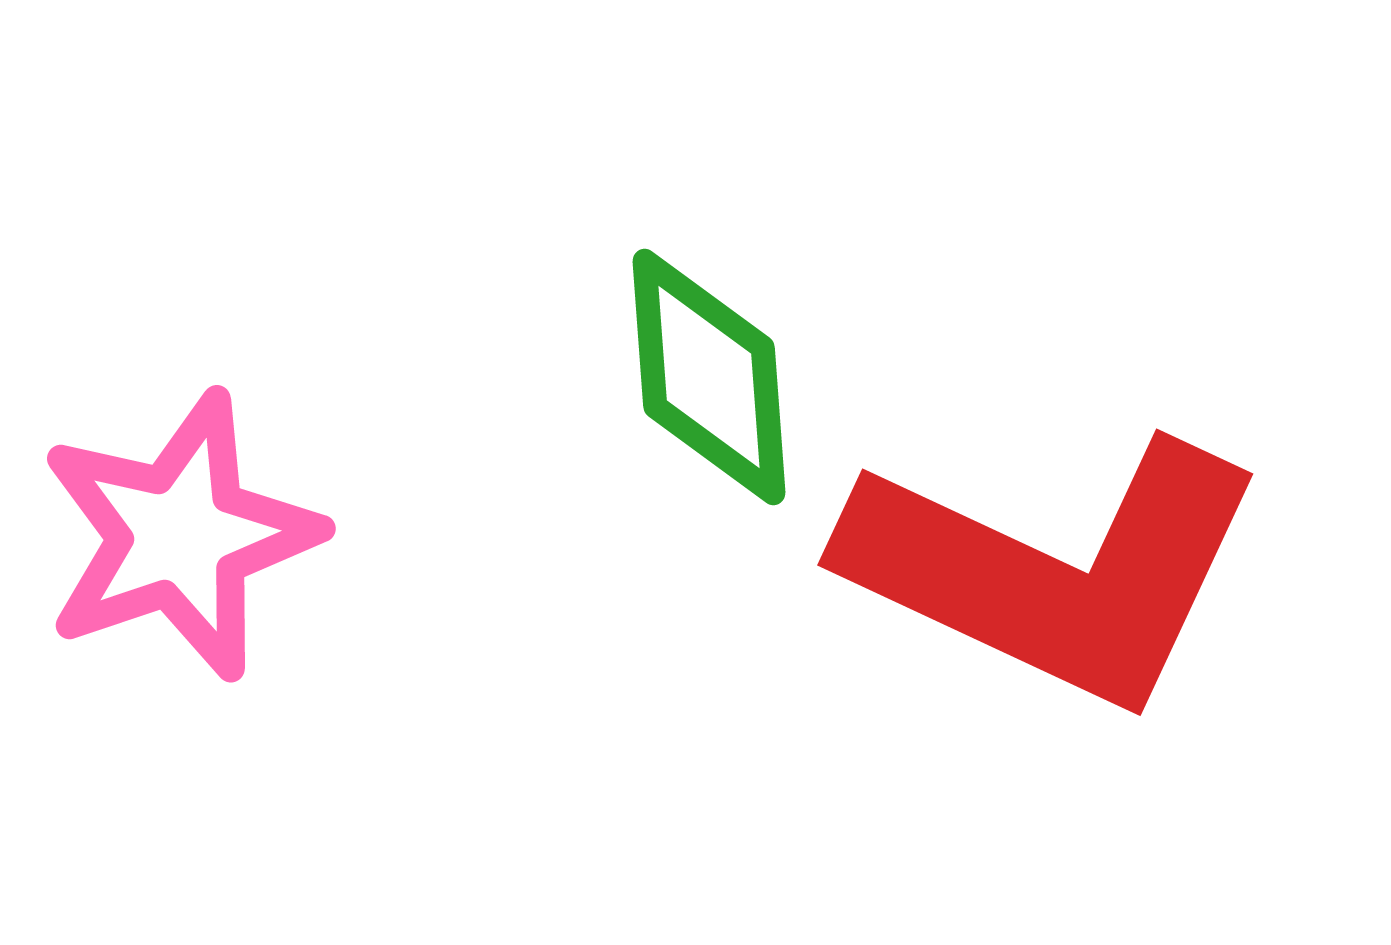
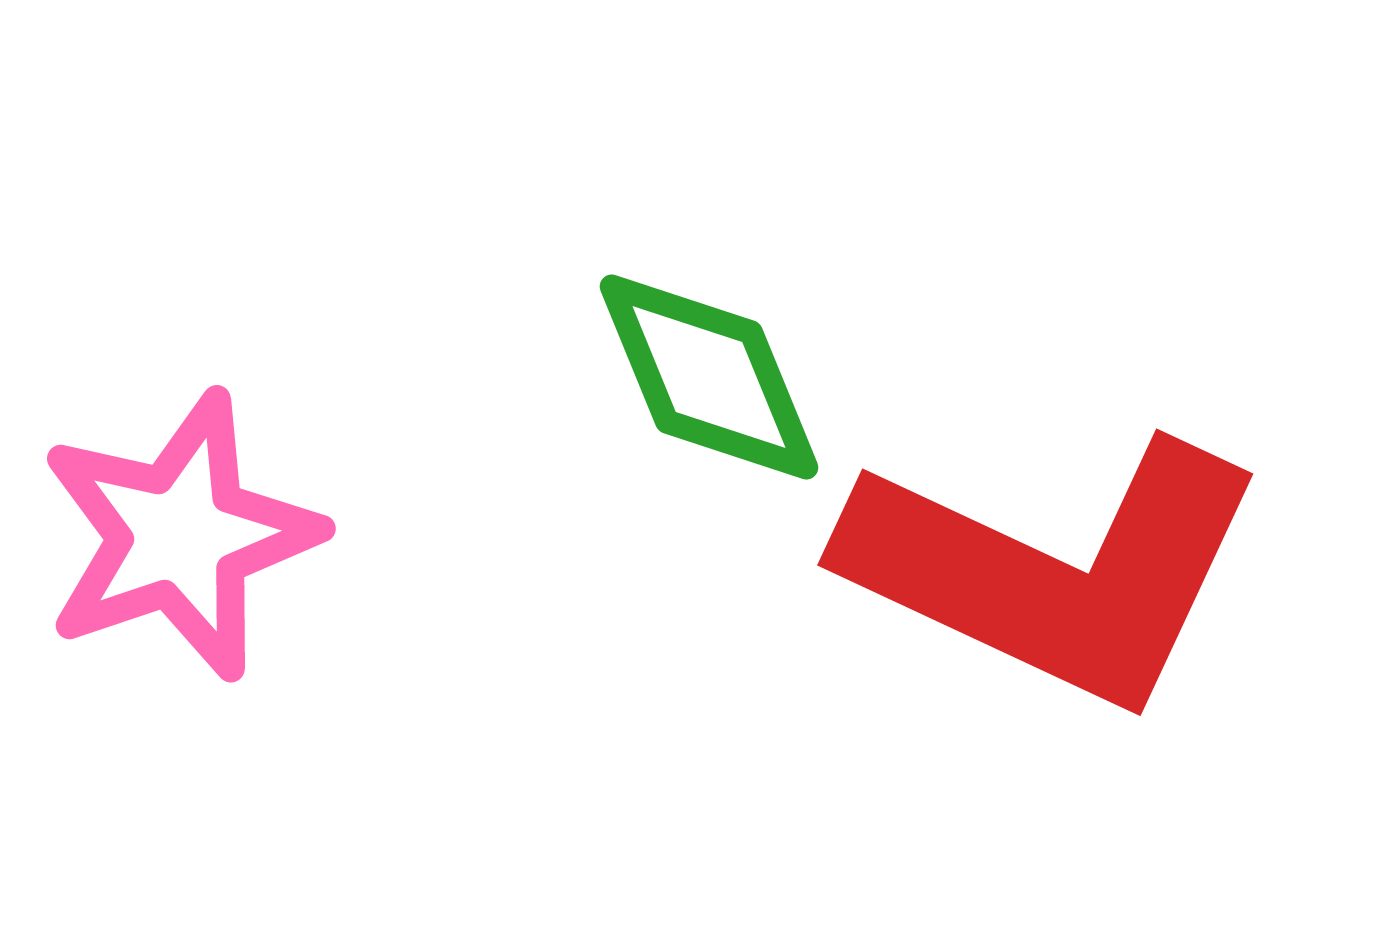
green diamond: rotated 18 degrees counterclockwise
